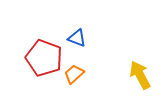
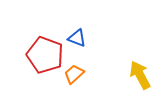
red pentagon: moved 1 px right, 3 px up
